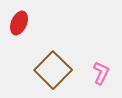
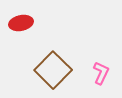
red ellipse: moved 2 px right; rotated 55 degrees clockwise
